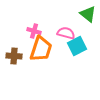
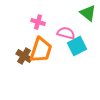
green triangle: moved 1 px up
pink cross: moved 4 px right, 9 px up
orange trapezoid: moved 1 px down
brown cross: moved 10 px right; rotated 28 degrees clockwise
